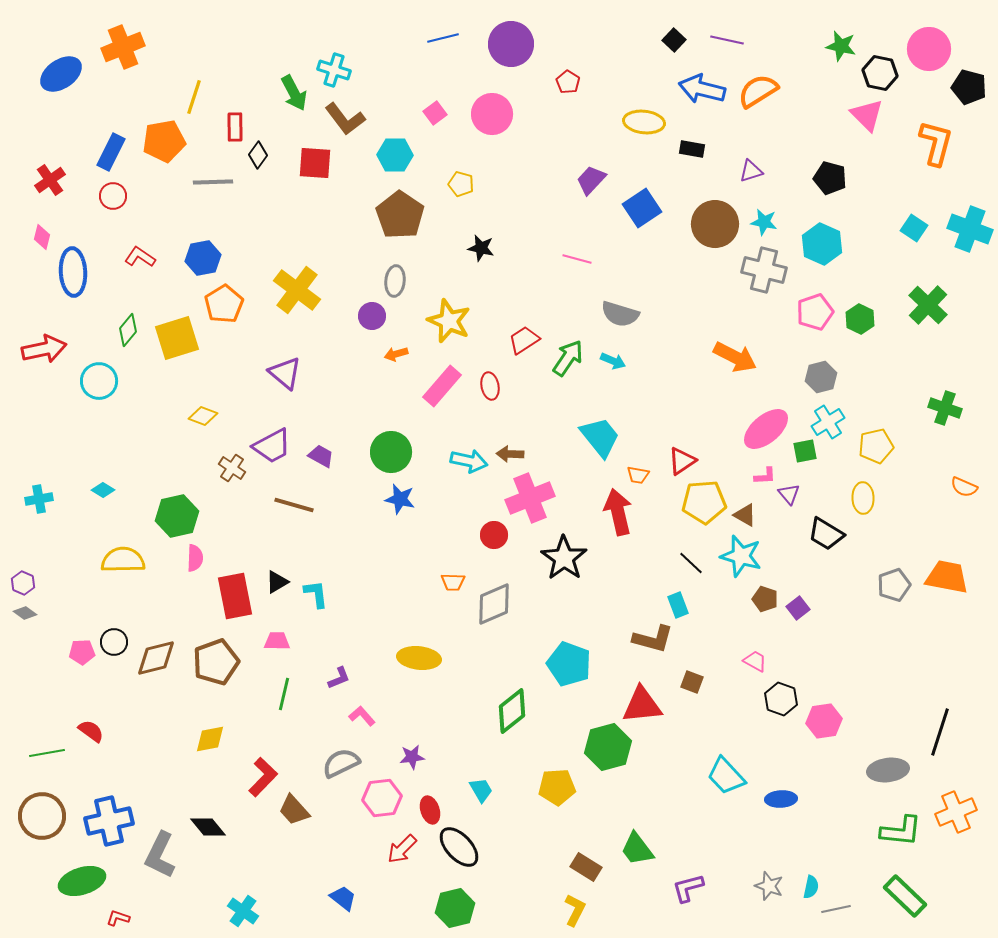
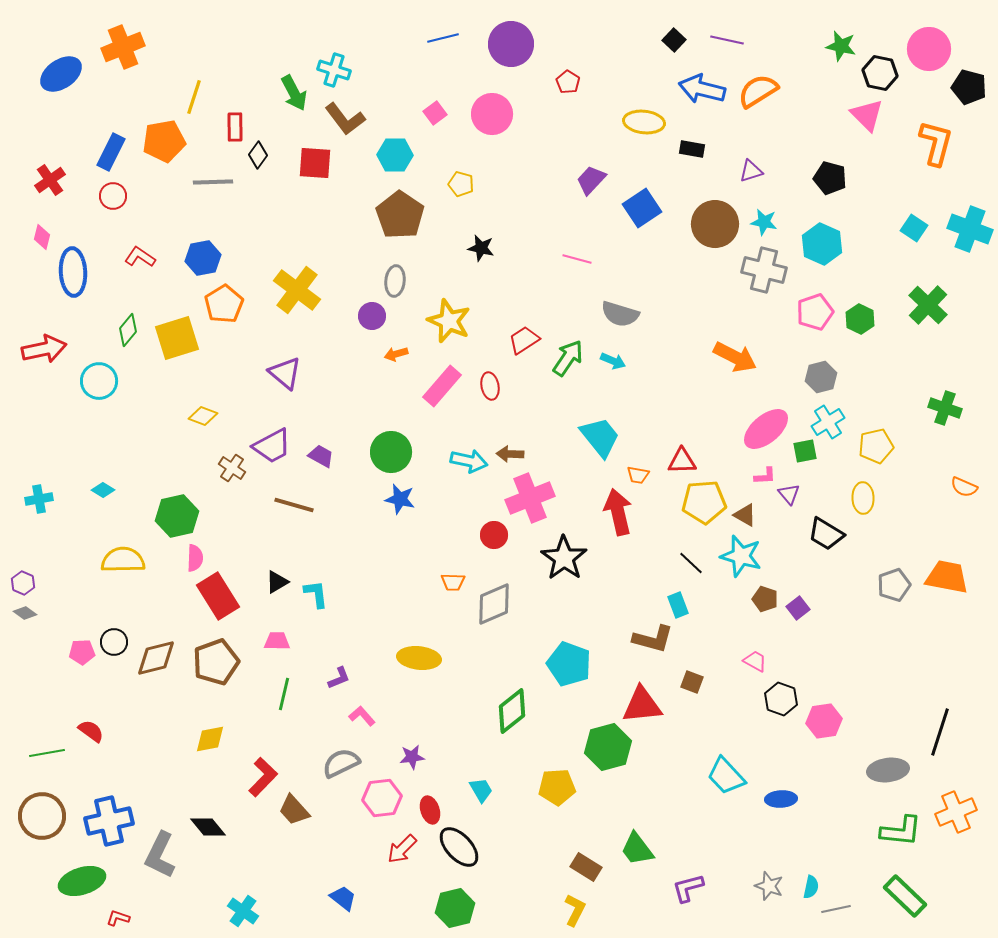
red triangle at (682, 461): rotated 32 degrees clockwise
red rectangle at (235, 596): moved 17 px left; rotated 21 degrees counterclockwise
